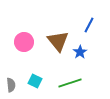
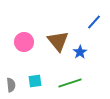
blue line: moved 5 px right, 3 px up; rotated 14 degrees clockwise
cyan square: rotated 32 degrees counterclockwise
